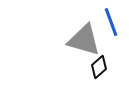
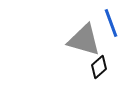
blue line: moved 1 px down
